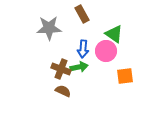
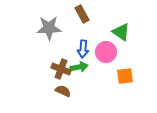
green triangle: moved 7 px right, 2 px up
pink circle: moved 1 px down
